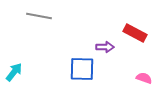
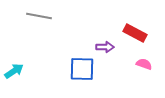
cyan arrow: moved 1 px up; rotated 18 degrees clockwise
pink semicircle: moved 14 px up
